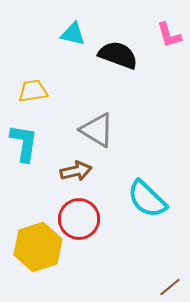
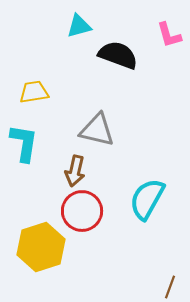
cyan triangle: moved 6 px right, 8 px up; rotated 28 degrees counterclockwise
yellow trapezoid: moved 1 px right, 1 px down
gray triangle: rotated 18 degrees counterclockwise
brown arrow: moved 1 px left; rotated 116 degrees clockwise
cyan semicircle: rotated 75 degrees clockwise
red circle: moved 3 px right, 8 px up
yellow hexagon: moved 3 px right
brown line: rotated 30 degrees counterclockwise
